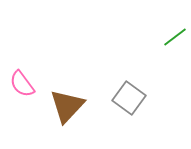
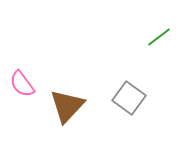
green line: moved 16 px left
